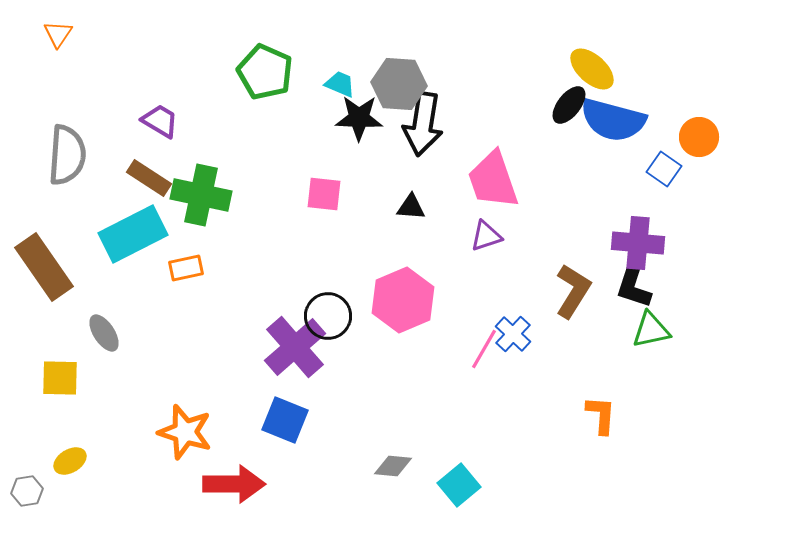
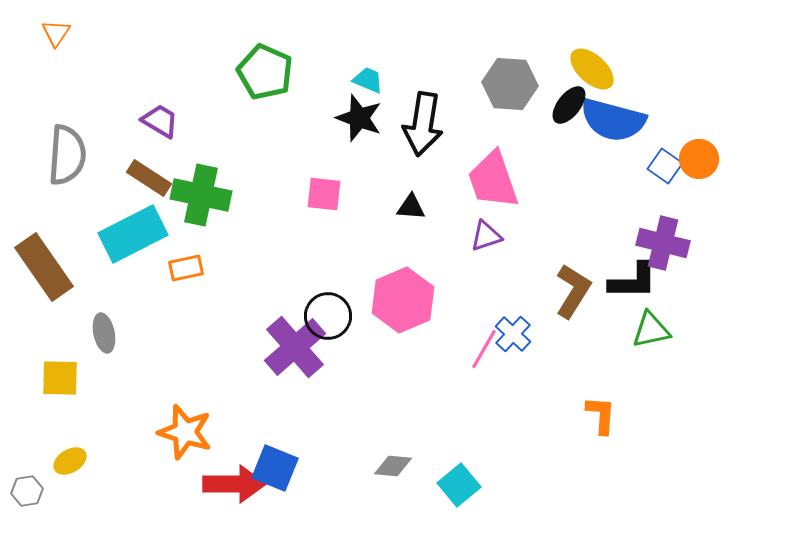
orange triangle at (58, 34): moved 2 px left, 1 px up
cyan trapezoid at (340, 84): moved 28 px right, 4 px up
gray hexagon at (399, 84): moved 111 px right
black star at (359, 118): rotated 18 degrees clockwise
orange circle at (699, 137): moved 22 px down
blue square at (664, 169): moved 1 px right, 3 px up
purple cross at (638, 243): moved 25 px right; rotated 9 degrees clockwise
black L-shape at (634, 283): moved 1 px left, 2 px up; rotated 108 degrees counterclockwise
gray ellipse at (104, 333): rotated 21 degrees clockwise
blue square at (285, 420): moved 10 px left, 48 px down
